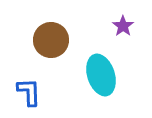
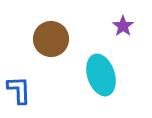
brown circle: moved 1 px up
blue L-shape: moved 10 px left, 2 px up
